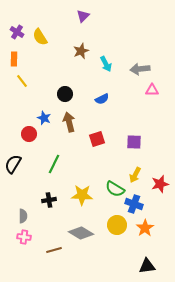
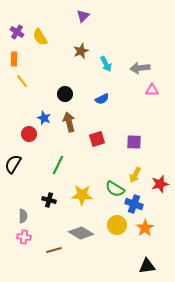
gray arrow: moved 1 px up
green line: moved 4 px right, 1 px down
black cross: rotated 24 degrees clockwise
